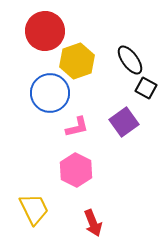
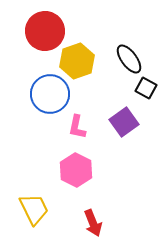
black ellipse: moved 1 px left, 1 px up
blue circle: moved 1 px down
pink L-shape: rotated 115 degrees clockwise
